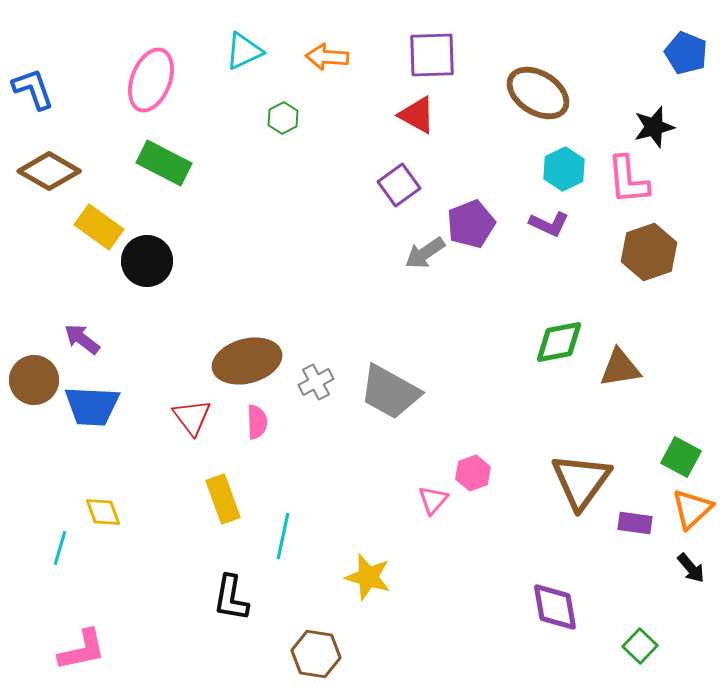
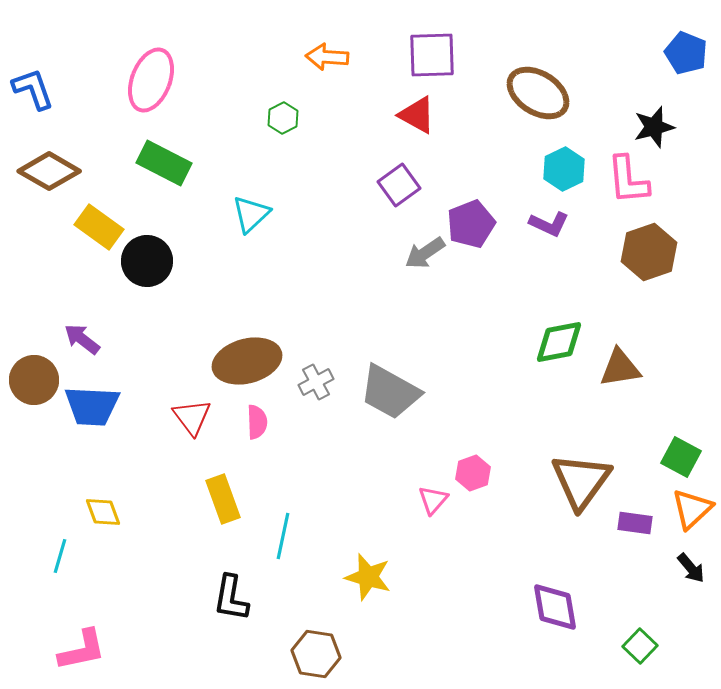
cyan triangle at (244, 51): moved 7 px right, 163 px down; rotated 18 degrees counterclockwise
cyan line at (60, 548): moved 8 px down
